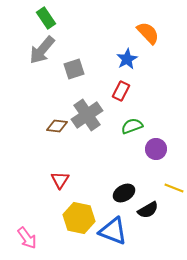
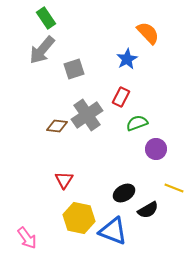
red rectangle: moved 6 px down
green semicircle: moved 5 px right, 3 px up
red triangle: moved 4 px right
